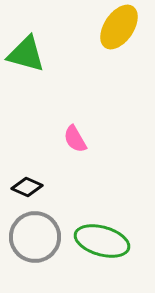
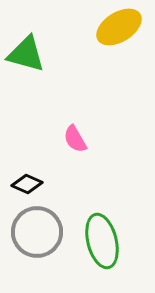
yellow ellipse: rotated 24 degrees clockwise
black diamond: moved 3 px up
gray circle: moved 2 px right, 5 px up
green ellipse: rotated 60 degrees clockwise
